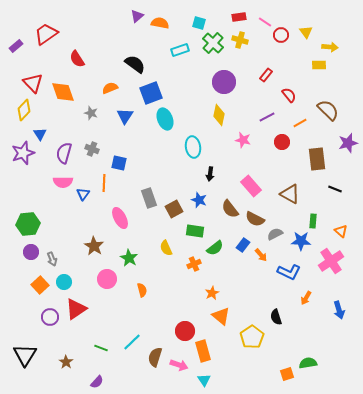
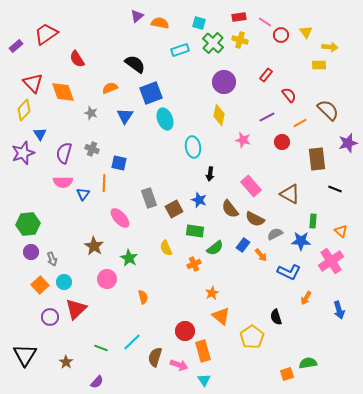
pink ellipse at (120, 218): rotated 15 degrees counterclockwise
orange semicircle at (142, 290): moved 1 px right, 7 px down
red triangle at (76, 309): rotated 10 degrees counterclockwise
